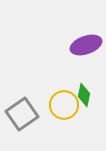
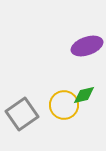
purple ellipse: moved 1 px right, 1 px down
green diamond: rotated 65 degrees clockwise
